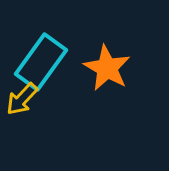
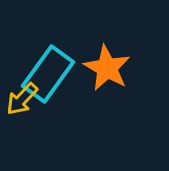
cyan rectangle: moved 7 px right, 12 px down
